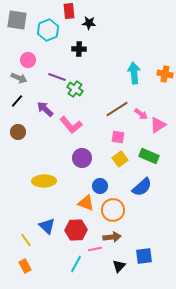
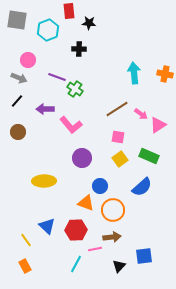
purple arrow: rotated 42 degrees counterclockwise
